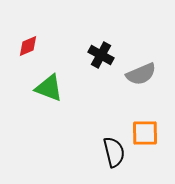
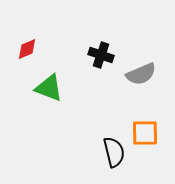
red diamond: moved 1 px left, 3 px down
black cross: rotated 10 degrees counterclockwise
